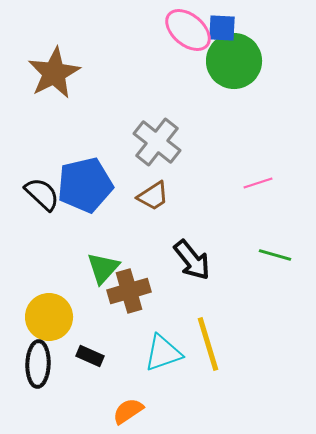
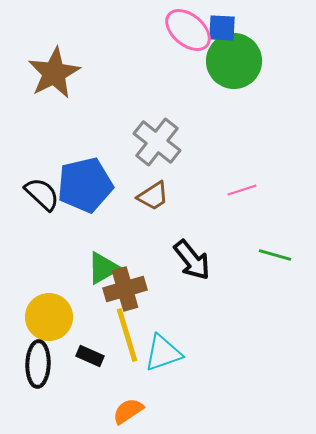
pink line: moved 16 px left, 7 px down
green triangle: rotated 18 degrees clockwise
brown cross: moved 4 px left, 2 px up
yellow line: moved 81 px left, 9 px up
